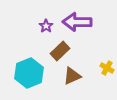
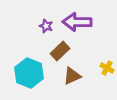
purple star: rotated 16 degrees counterclockwise
cyan hexagon: rotated 16 degrees counterclockwise
